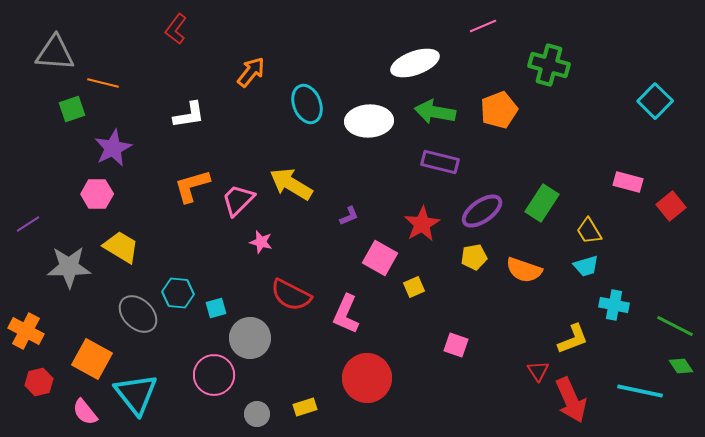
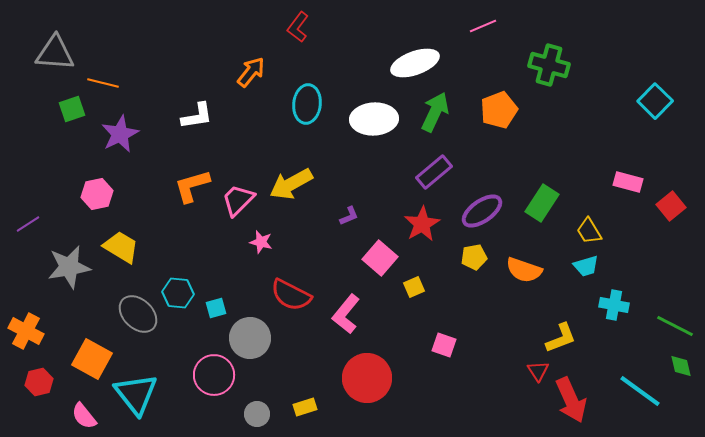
red L-shape at (176, 29): moved 122 px right, 2 px up
cyan ellipse at (307, 104): rotated 27 degrees clockwise
green arrow at (435, 112): rotated 105 degrees clockwise
white L-shape at (189, 115): moved 8 px right, 1 px down
white ellipse at (369, 121): moved 5 px right, 2 px up
purple star at (113, 148): moved 7 px right, 14 px up
purple rectangle at (440, 162): moved 6 px left, 10 px down; rotated 54 degrees counterclockwise
yellow arrow at (291, 184): rotated 60 degrees counterclockwise
pink hexagon at (97, 194): rotated 12 degrees counterclockwise
pink square at (380, 258): rotated 12 degrees clockwise
gray star at (69, 267): rotated 9 degrees counterclockwise
pink L-shape at (346, 314): rotated 15 degrees clockwise
yellow L-shape at (573, 339): moved 12 px left, 1 px up
pink square at (456, 345): moved 12 px left
green diamond at (681, 366): rotated 20 degrees clockwise
cyan line at (640, 391): rotated 24 degrees clockwise
pink semicircle at (85, 412): moved 1 px left, 4 px down
